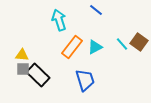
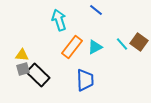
gray square: rotated 16 degrees counterclockwise
blue trapezoid: rotated 15 degrees clockwise
